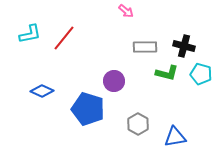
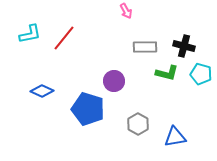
pink arrow: rotated 21 degrees clockwise
